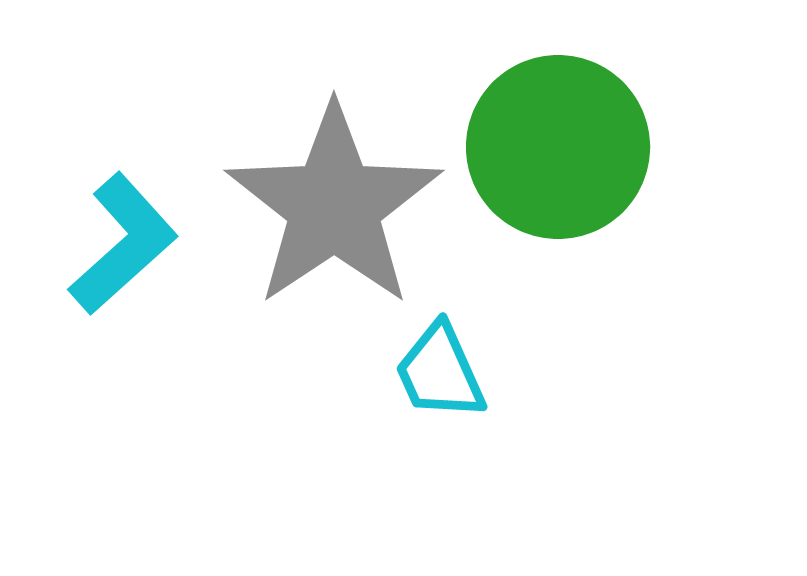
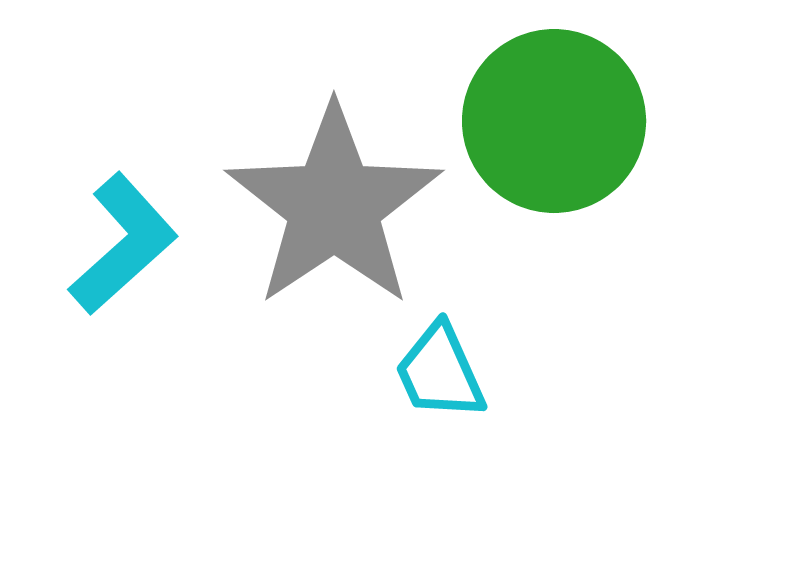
green circle: moved 4 px left, 26 px up
